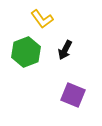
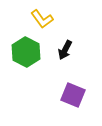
green hexagon: rotated 12 degrees counterclockwise
